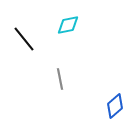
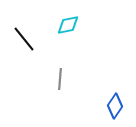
gray line: rotated 15 degrees clockwise
blue diamond: rotated 15 degrees counterclockwise
